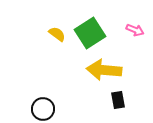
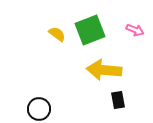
green square: moved 3 px up; rotated 12 degrees clockwise
black circle: moved 4 px left
